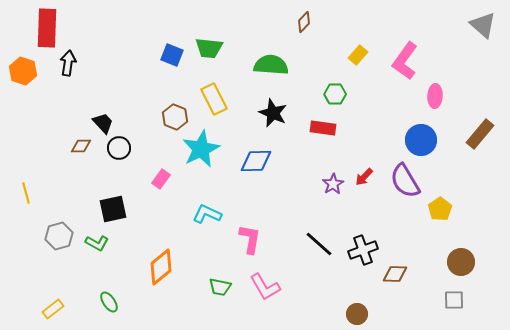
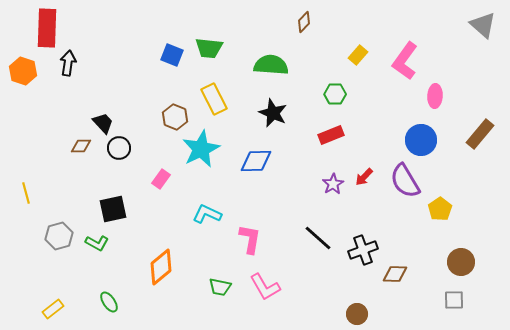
red rectangle at (323, 128): moved 8 px right, 7 px down; rotated 30 degrees counterclockwise
black line at (319, 244): moved 1 px left, 6 px up
